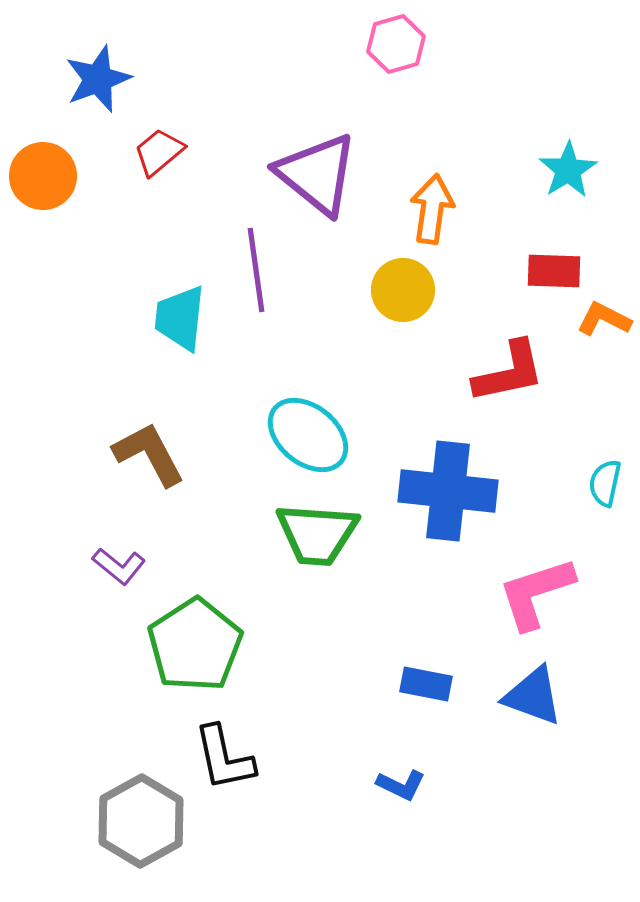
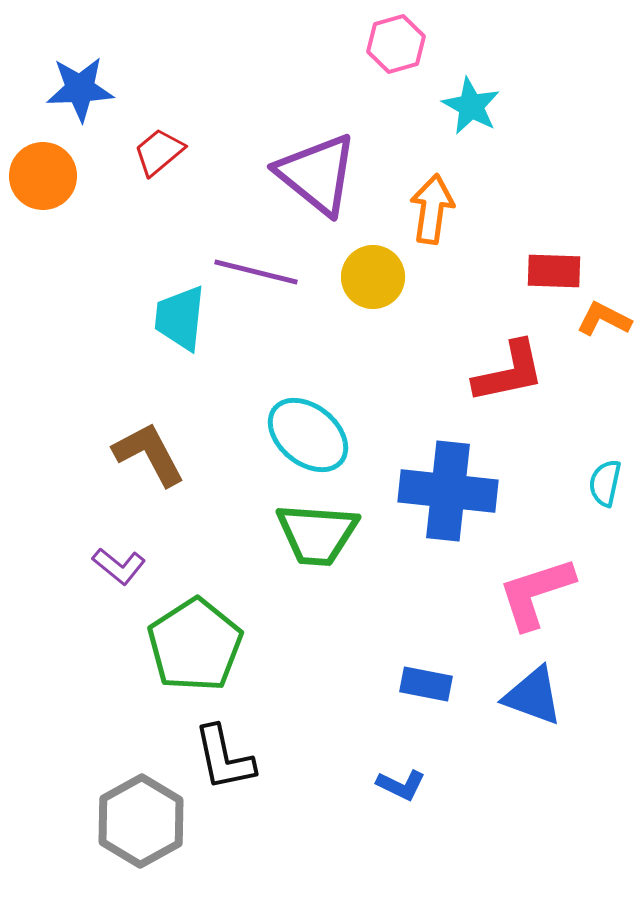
blue star: moved 18 px left, 10 px down; rotated 18 degrees clockwise
cyan star: moved 97 px left, 64 px up; rotated 12 degrees counterclockwise
purple line: moved 2 px down; rotated 68 degrees counterclockwise
yellow circle: moved 30 px left, 13 px up
